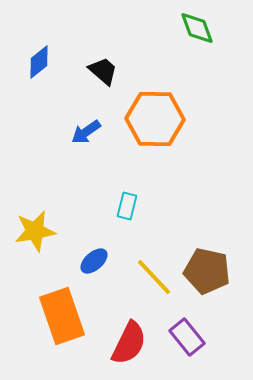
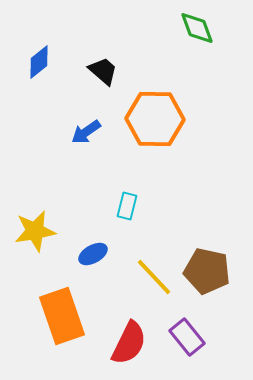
blue ellipse: moved 1 px left, 7 px up; rotated 12 degrees clockwise
